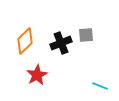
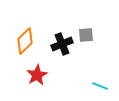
black cross: moved 1 px right, 1 px down
